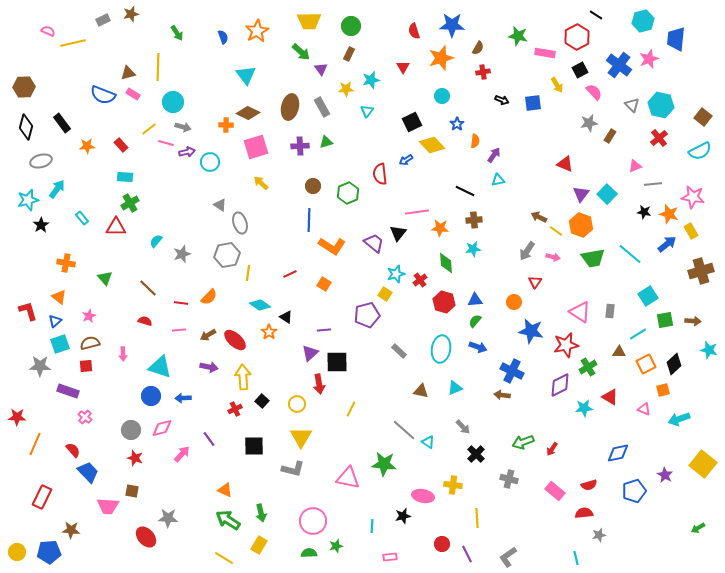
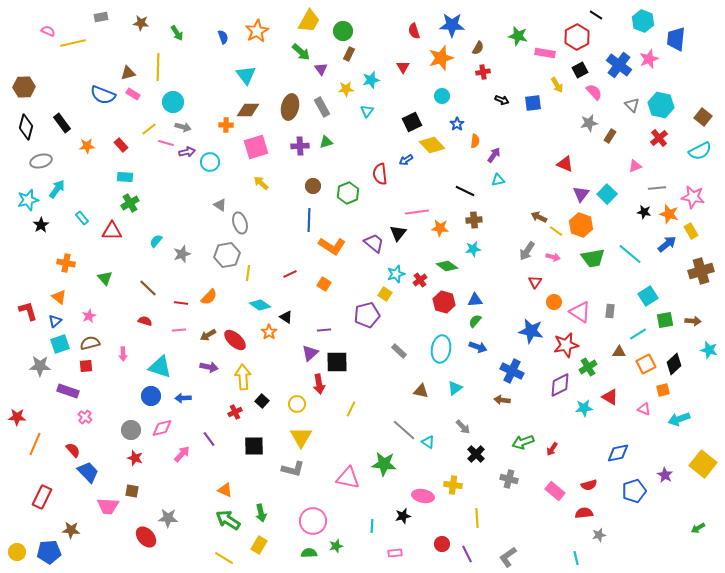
brown star at (131, 14): moved 10 px right, 9 px down; rotated 21 degrees clockwise
gray rectangle at (103, 20): moved 2 px left, 3 px up; rotated 16 degrees clockwise
yellow trapezoid at (309, 21): rotated 60 degrees counterclockwise
cyan hexagon at (643, 21): rotated 25 degrees counterclockwise
green circle at (351, 26): moved 8 px left, 5 px down
brown diamond at (248, 113): moved 3 px up; rotated 25 degrees counterclockwise
gray line at (653, 184): moved 4 px right, 4 px down
red triangle at (116, 227): moved 4 px left, 4 px down
green diamond at (446, 263): moved 1 px right, 3 px down; rotated 50 degrees counterclockwise
orange circle at (514, 302): moved 40 px right
cyan triangle at (455, 388): rotated 14 degrees counterclockwise
brown arrow at (502, 395): moved 5 px down
red cross at (235, 409): moved 3 px down
pink rectangle at (390, 557): moved 5 px right, 4 px up
